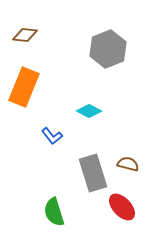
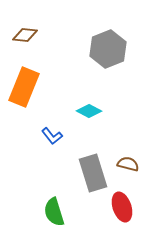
red ellipse: rotated 24 degrees clockwise
